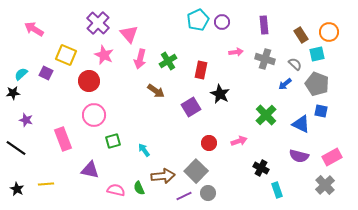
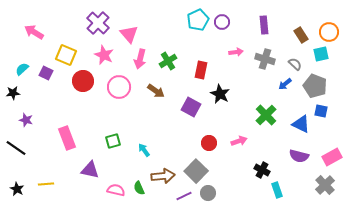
pink arrow at (34, 29): moved 3 px down
cyan square at (317, 54): moved 4 px right
cyan semicircle at (21, 74): moved 1 px right, 5 px up
red circle at (89, 81): moved 6 px left
gray pentagon at (317, 84): moved 2 px left, 2 px down
purple square at (191, 107): rotated 30 degrees counterclockwise
pink circle at (94, 115): moved 25 px right, 28 px up
pink rectangle at (63, 139): moved 4 px right, 1 px up
black cross at (261, 168): moved 1 px right, 2 px down
